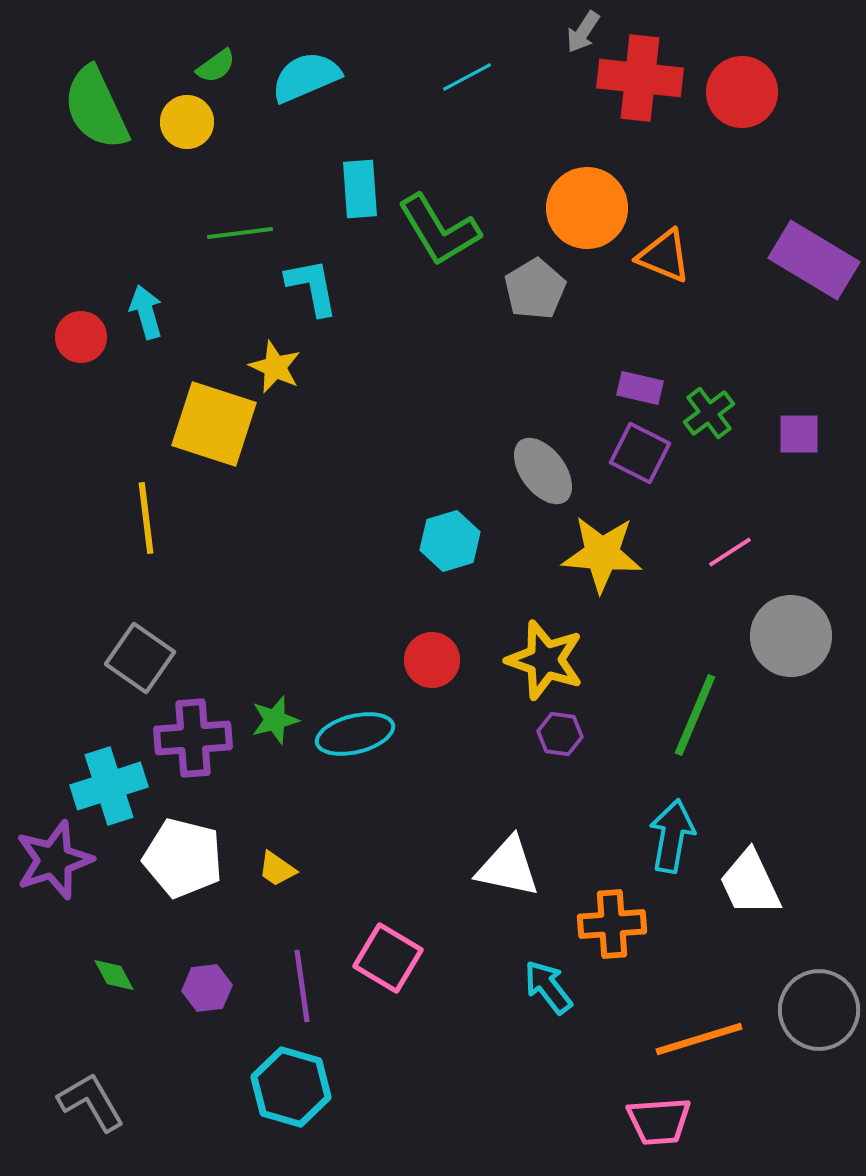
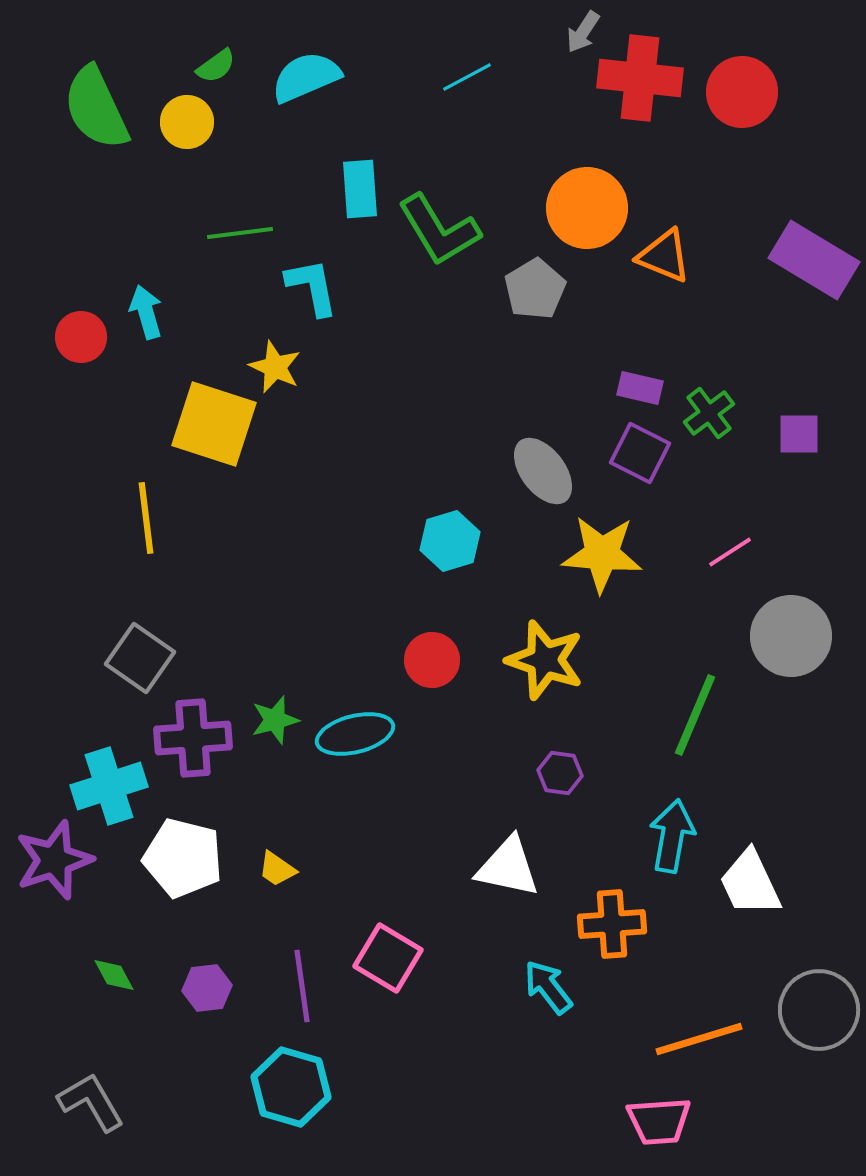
purple hexagon at (560, 734): moved 39 px down
